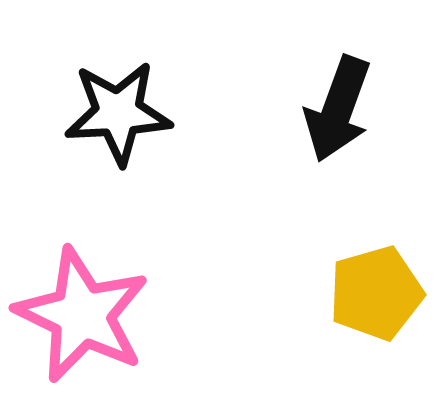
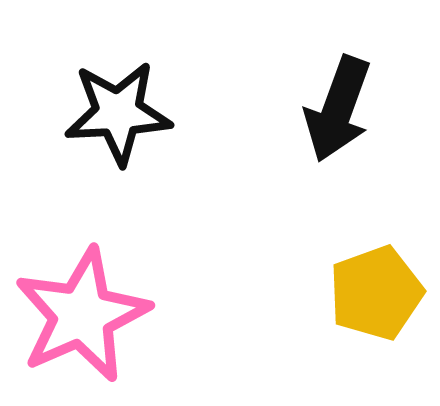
yellow pentagon: rotated 4 degrees counterclockwise
pink star: rotated 22 degrees clockwise
